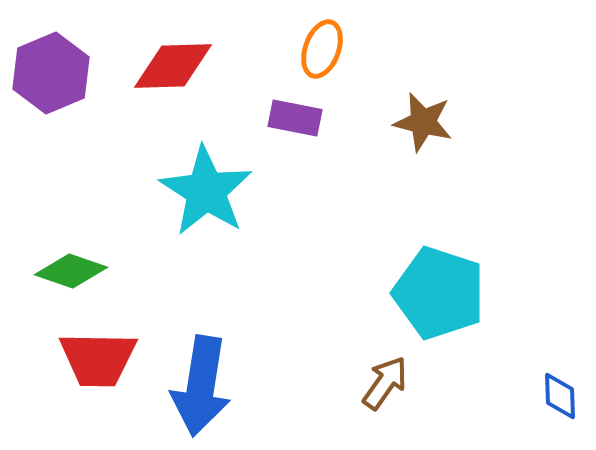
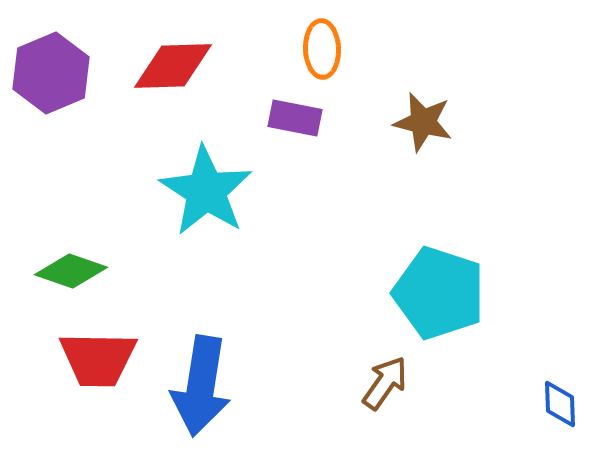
orange ellipse: rotated 22 degrees counterclockwise
blue diamond: moved 8 px down
